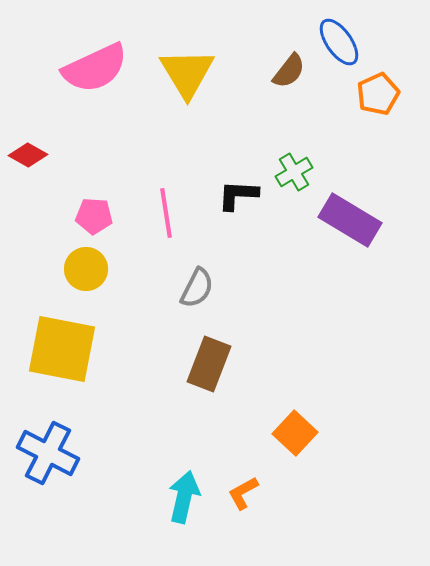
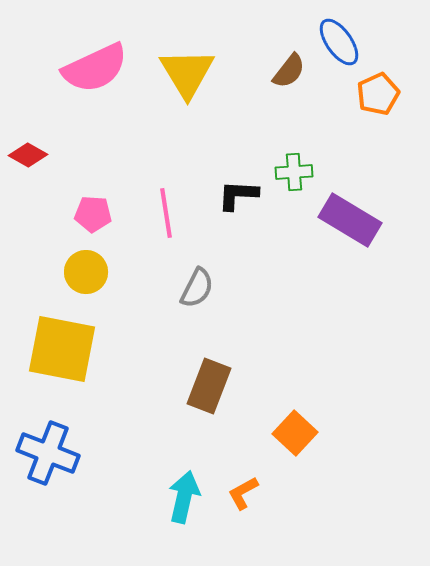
green cross: rotated 27 degrees clockwise
pink pentagon: moved 1 px left, 2 px up
yellow circle: moved 3 px down
brown rectangle: moved 22 px down
blue cross: rotated 6 degrees counterclockwise
